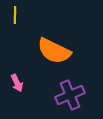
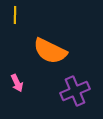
orange semicircle: moved 4 px left
purple cross: moved 5 px right, 4 px up
